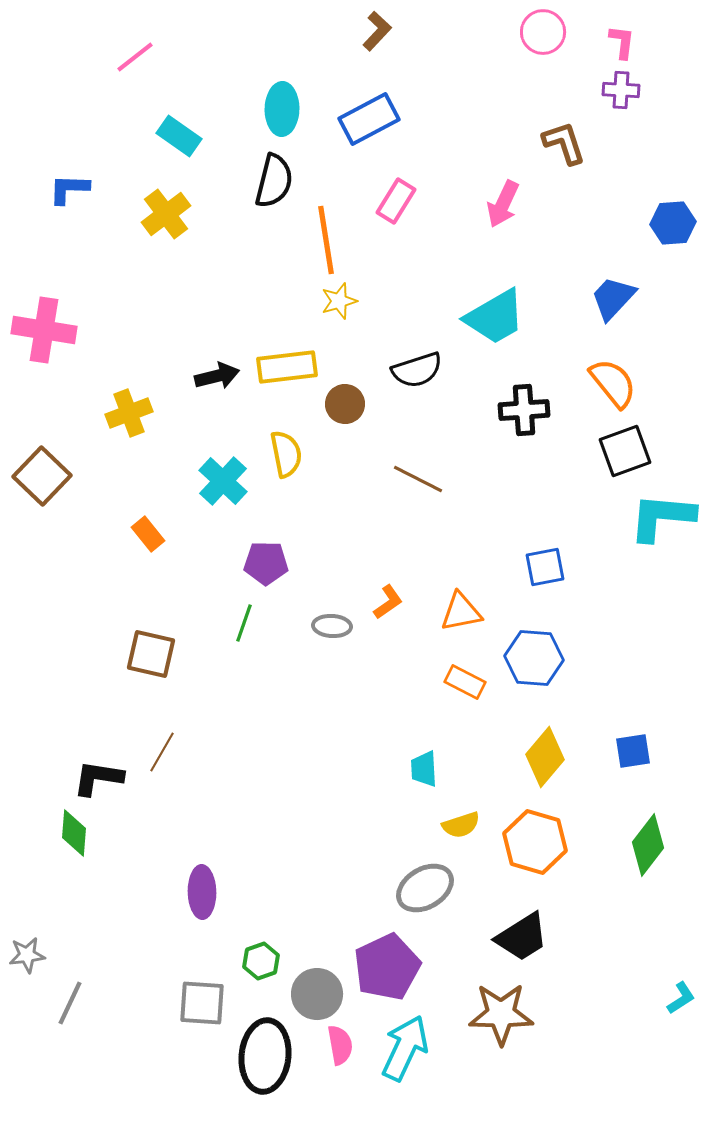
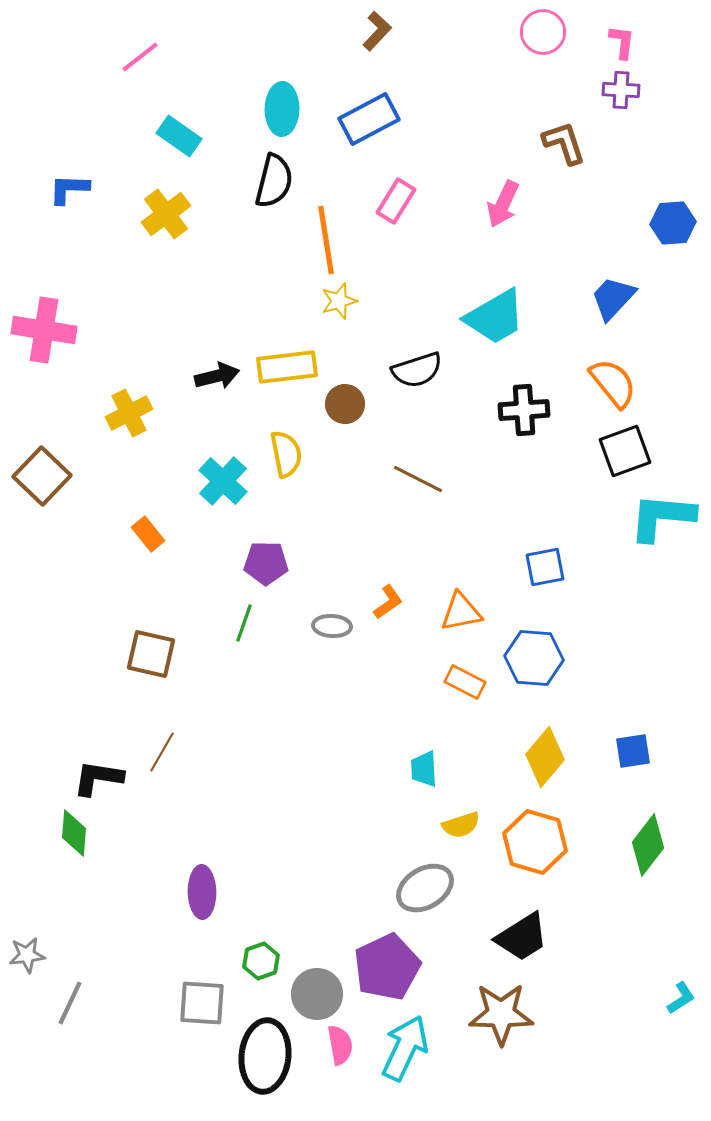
pink line at (135, 57): moved 5 px right
yellow cross at (129, 413): rotated 6 degrees counterclockwise
